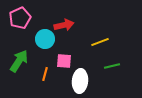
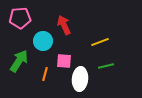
pink pentagon: rotated 20 degrees clockwise
red arrow: rotated 102 degrees counterclockwise
cyan circle: moved 2 px left, 2 px down
green line: moved 6 px left
white ellipse: moved 2 px up
